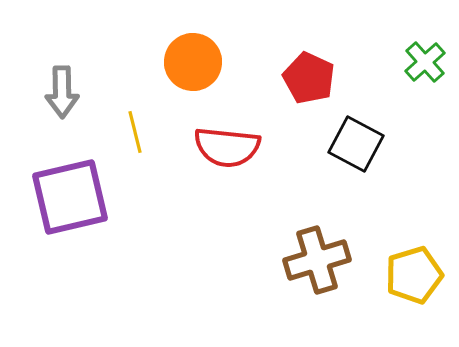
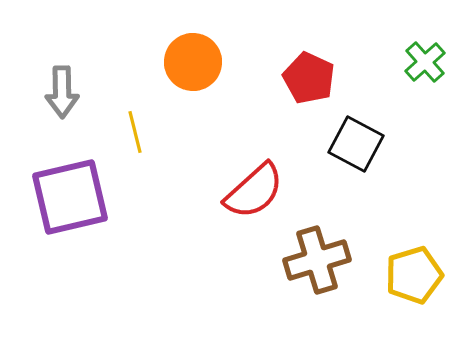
red semicircle: moved 27 px right, 44 px down; rotated 48 degrees counterclockwise
